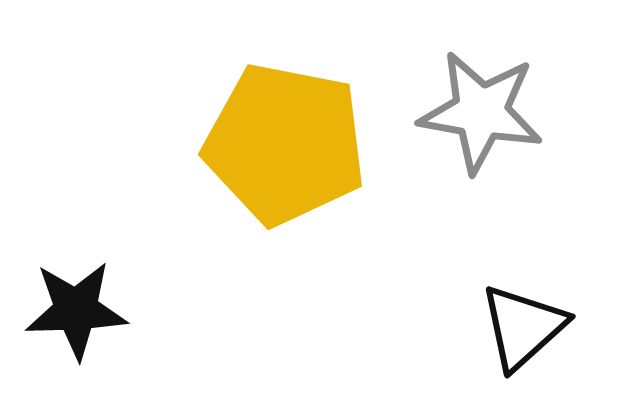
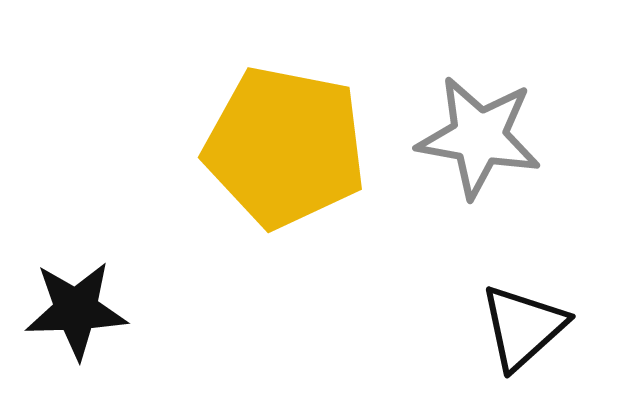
gray star: moved 2 px left, 25 px down
yellow pentagon: moved 3 px down
